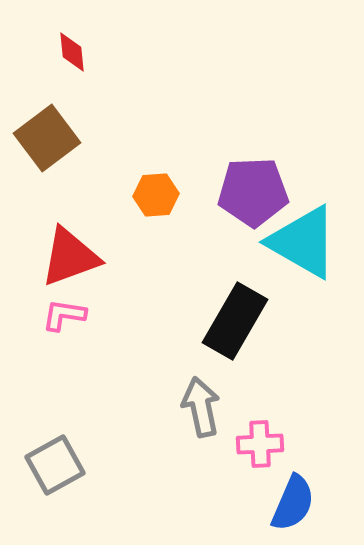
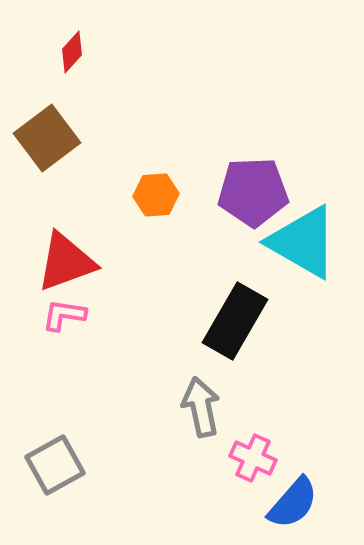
red diamond: rotated 48 degrees clockwise
red triangle: moved 4 px left, 5 px down
pink cross: moved 7 px left, 14 px down; rotated 27 degrees clockwise
blue semicircle: rotated 18 degrees clockwise
